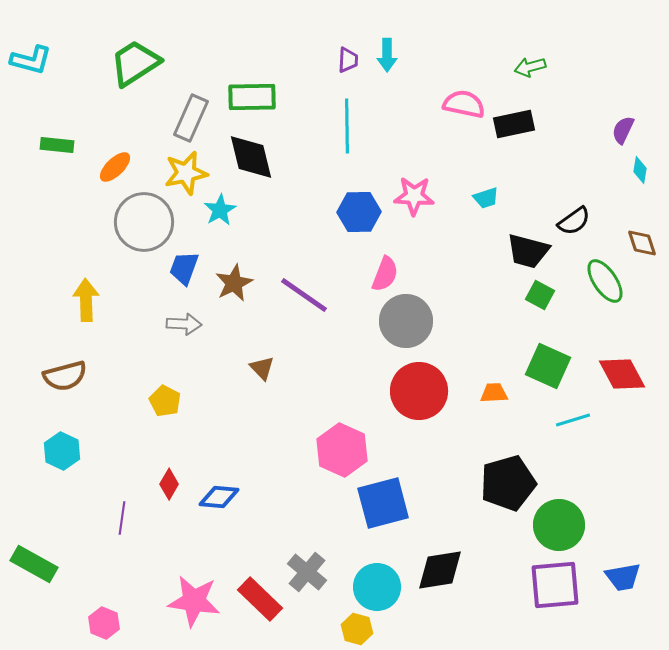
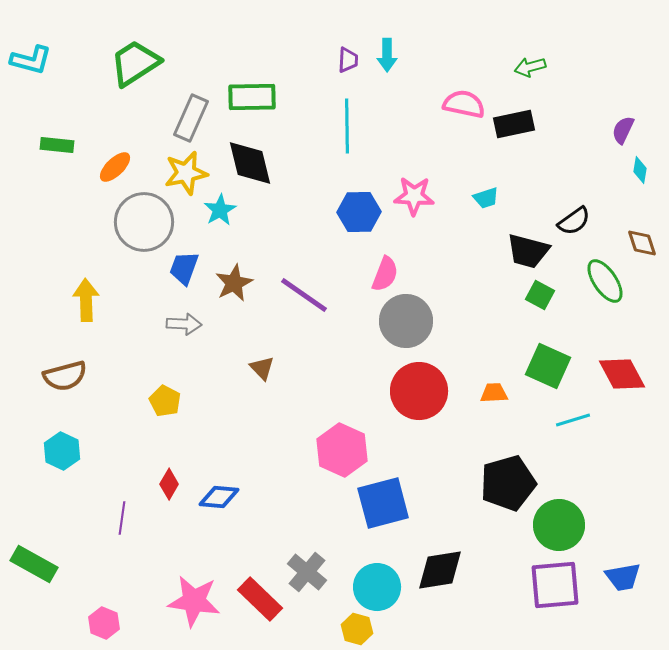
black diamond at (251, 157): moved 1 px left, 6 px down
